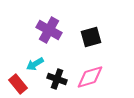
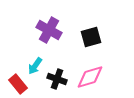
cyan arrow: moved 2 px down; rotated 24 degrees counterclockwise
